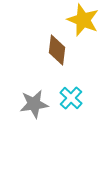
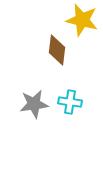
yellow star: moved 1 px left; rotated 8 degrees counterclockwise
cyan cross: moved 1 px left, 4 px down; rotated 35 degrees counterclockwise
